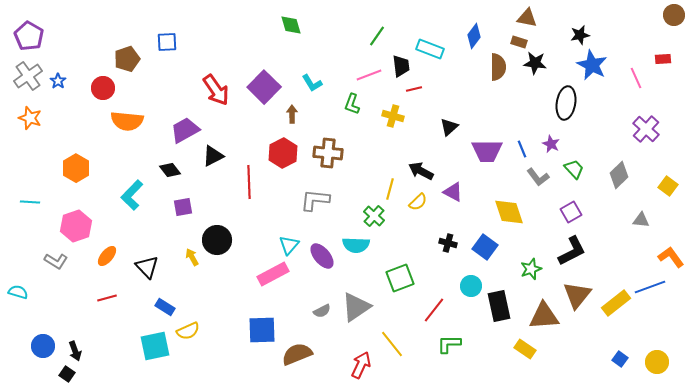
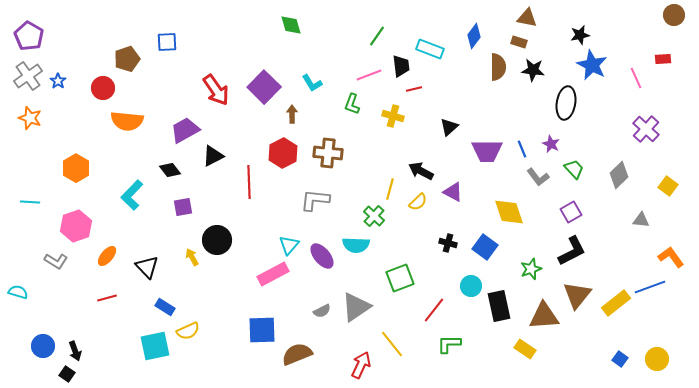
black star at (535, 63): moved 2 px left, 7 px down
yellow circle at (657, 362): moved 3 px up
